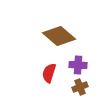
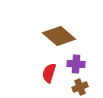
purple cross: moved 2 px left, 1 px up
